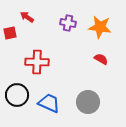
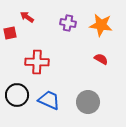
orange star: moved 1 px right, 2 px up
blue trapezoid: moved 3 px up
